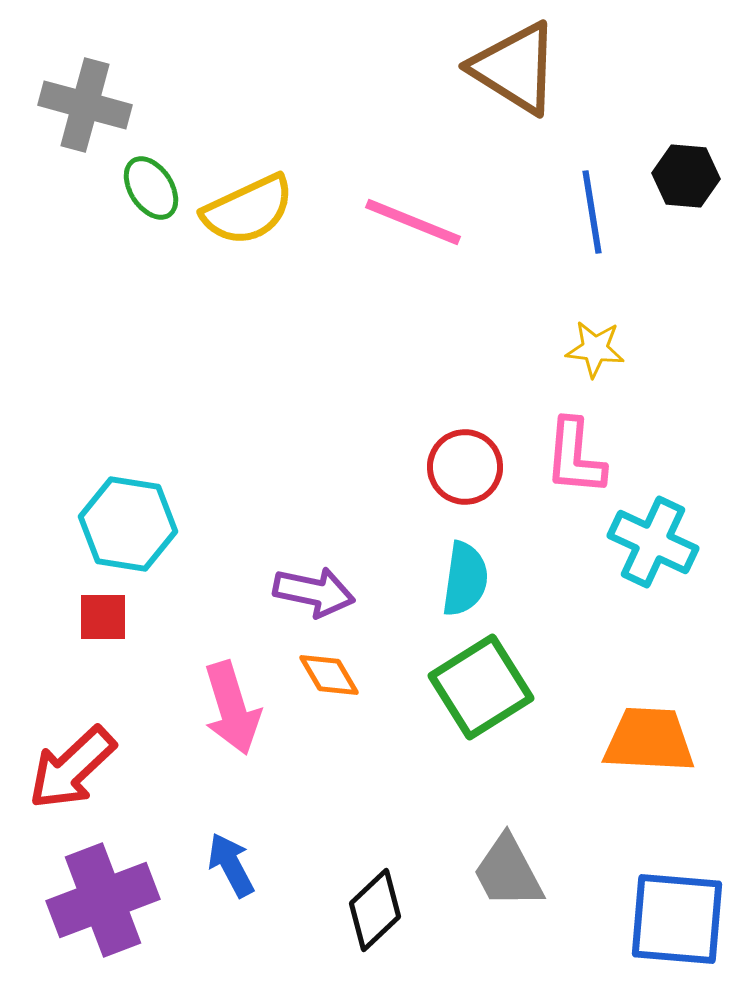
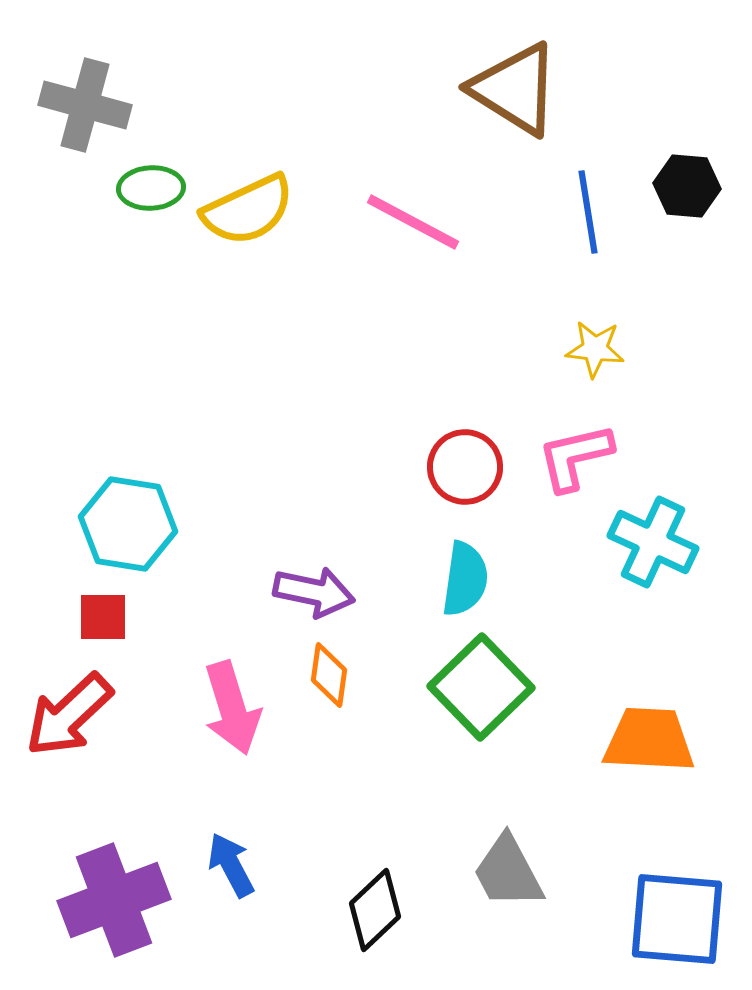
brown triangle: moved 21 px down
black hexagon: moved 1 px right, 10 px down
green ellipse: rotated 60 degrees counterclockwise
blue line: moved 4 px left
pink line: rotated 6 degrees clockwise
pink L-shape: rotated 72 degrees clockwise
orange diamond: rotated 38 degrees clockwise
green square: rotated 12 degrees counterclockwise
red arrow: moved 3 px left, 53 px up
purple cross: moved 11 px right
